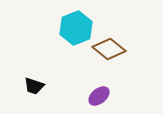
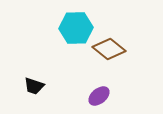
cyan hexagon: rotated 20 degrees clockwise
